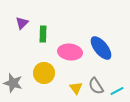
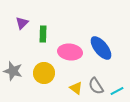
gray star: moved 12 px up
yellow triangle: rotated 16 degrees counterclockwise
